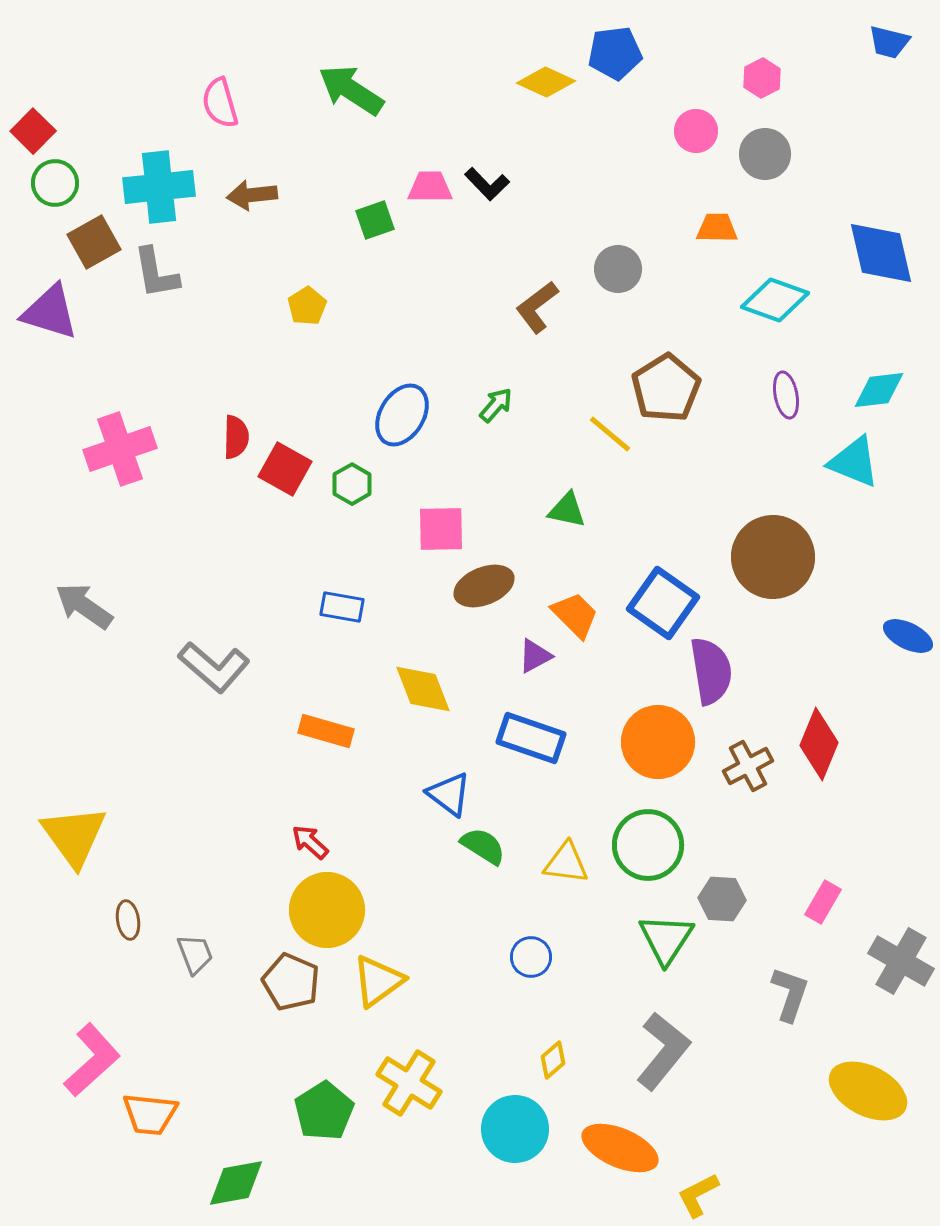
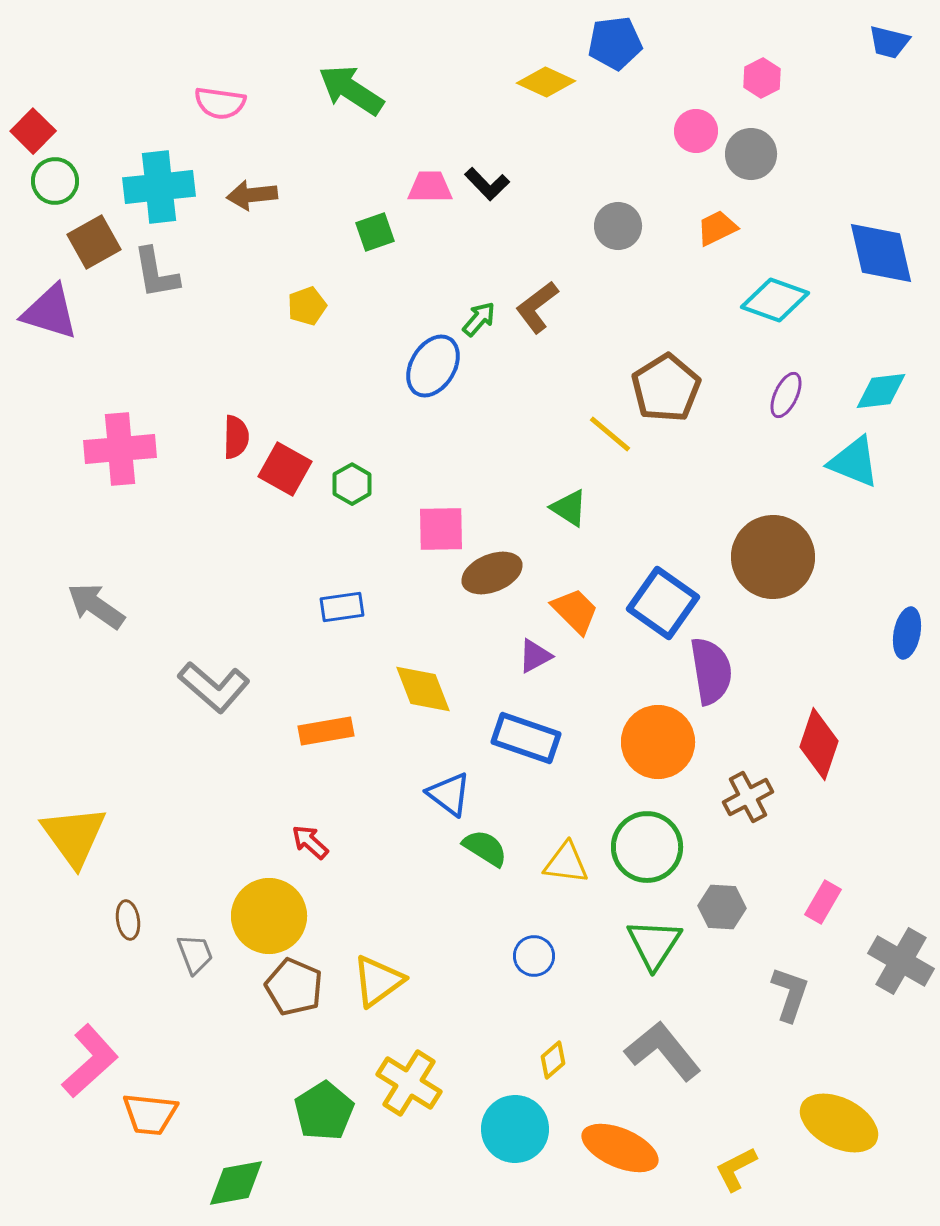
blue pentagon at (615, 53): moved 10 px up
pink semicircle at (220, 103): rotated 66 degrees counterclockwise
gray circle at (765, 154): moved 14 px left
green circle at (55, 183): moved 2 px up
green square at (375, 220): moved 12 px down
orange trapezoid at (717, 228): rotated 27 degrees counterclockwise
gray circle at (618, 269): moved 43 px up
yellow pentagon at (307, 306): rotated 12 degrees clockwise
cyan diamond at (879, 390): moved 2 px right, 1 px down
purple ellipse at (786, 395): rotated 36 degrees clockwise
green arrow at (496, 405): moved 17 px left, 86 px up
blue ellipse at (402, 415): moved 31 px right, 49 px up
pink cross at (120, 449): rotated 14 degrees clockwise
green triangle at (567, 510): moved 2 px right, 2 px up; rotated 21 degrees clockwise
brown ellipse at (484, 586): moved 8 px right, 13 px up
gray arrow at (84, 606): moved 12 px right
blue rectangle at (342, 607): rotated 18 degrees counterclockwise
orange trapezoid at (575, 615): moved 4 px up
blue ellipse at (908, 636): moved 1 px left, 3 px up; rotated 75 degrees clockwise
gray L-shape at (214, 667): moved 20 px down
orange rectangle at (326, 731): rotated 26 degrees counterclockwise
blue rectangle at (531, 738): moved 5 px left
red diamond at (819, 744): rotated 4 degrees counterclockwise
brown cross at (748, 766): moved 31 px down
green circle at (648, 845): moved 1 px left, 2 px down
green semicircle at (483, 846): moved 2 px right, 2 px down
gray hexagon at (722, 899): moved 8 px down
yellow circle at (327, 910): moved 58 px left, 6 px down
green triangle at (666, 939): moved 12 px left, 5 px down
blue circle at (531, 957): moved 3 px right, 1 px up
brown pentagon at (291, 982): moved 3 px right, 5 px down
gray L-shape at (663, 1051): rotated 78 degrees counterclockwise
pink L-shape at (92, 1060): moved 2 px left, 1 px down
yellow ellipse at (868, 1091): moved 29 px left, 32 px down
yellow L-shape at (698, 1195): moved 38 px right, 26 px up
